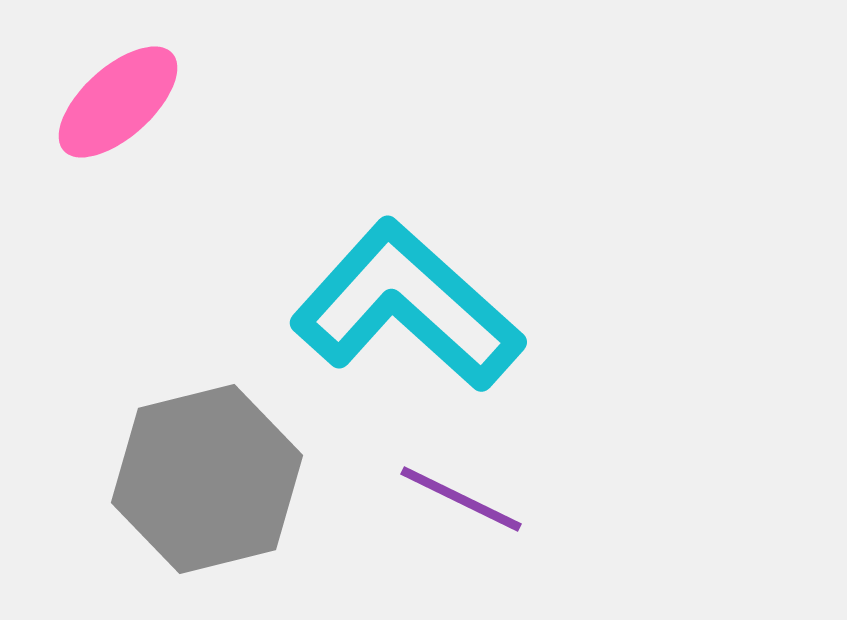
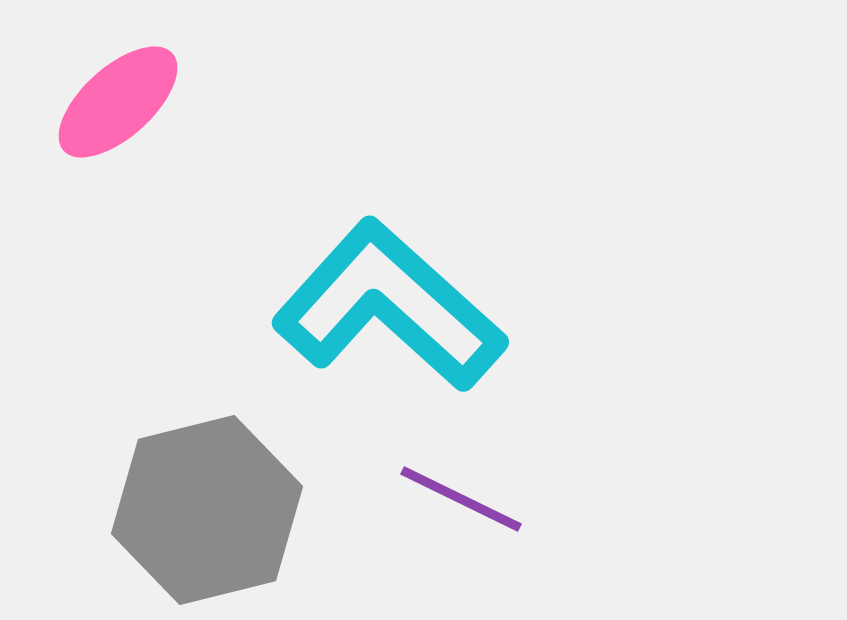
cyan L-shape: moved 18 px left
gray hexagon: moved 31 px down
